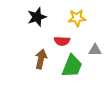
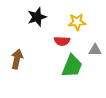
yellow star: moved 4 px down
brown arrow: moved 24 px left
